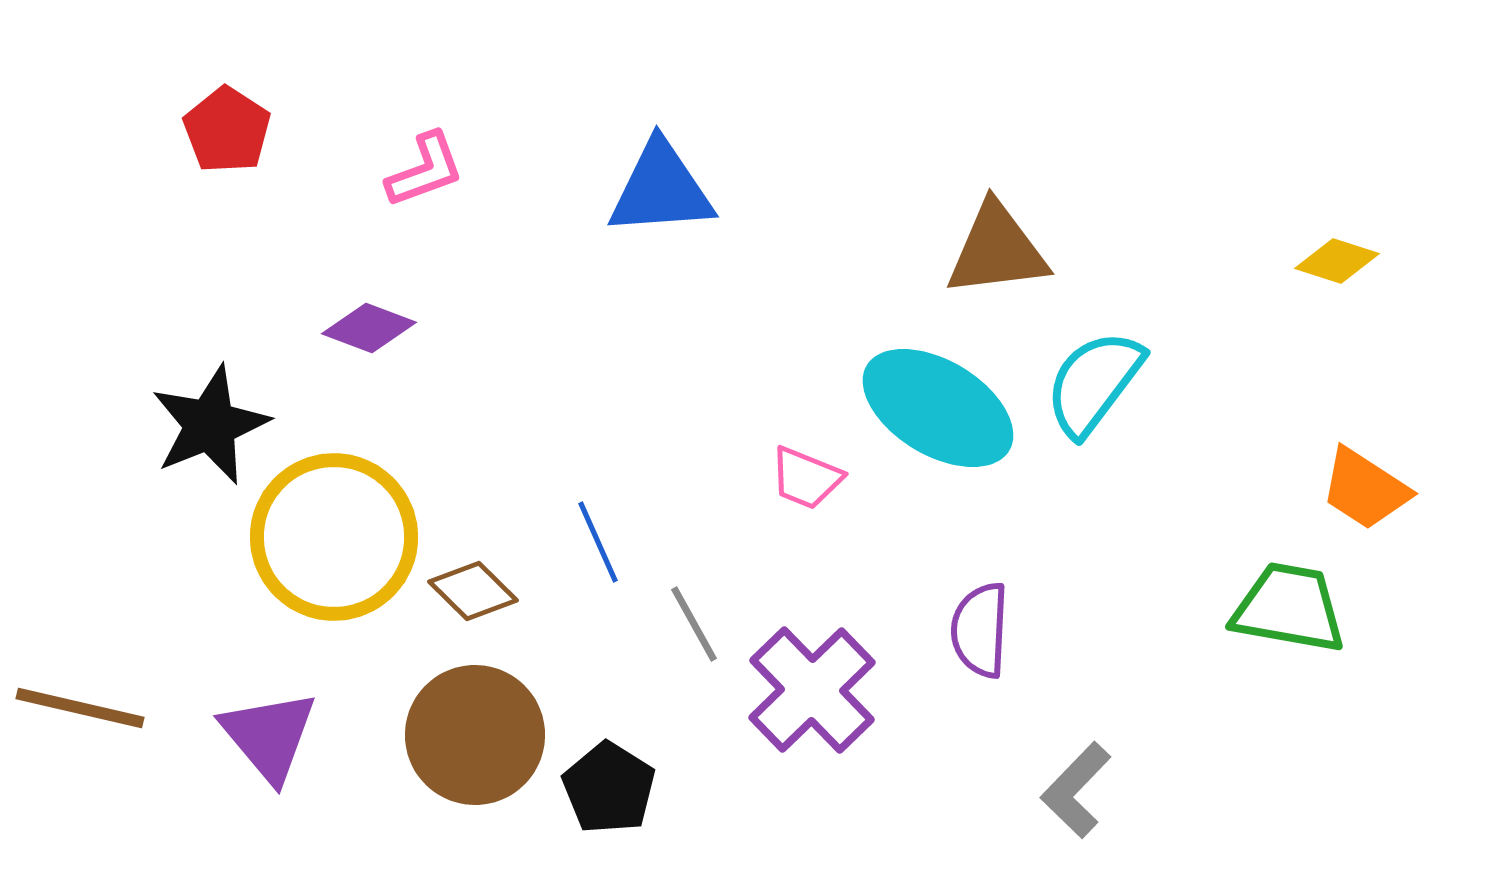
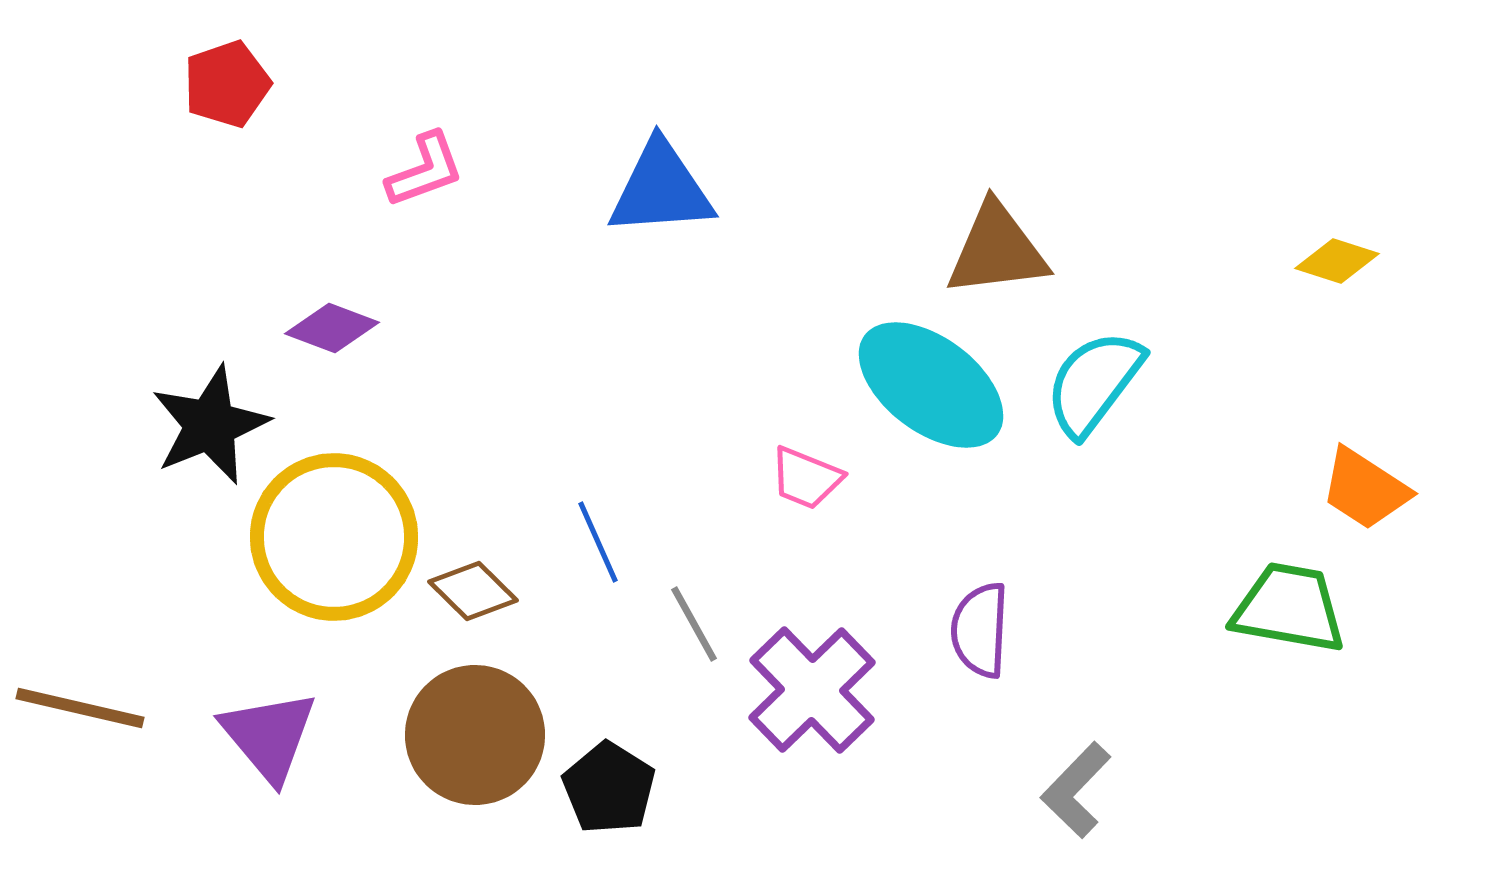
red pentagon: moved 46 px up; rotated 20 degrees clockwise
purple diamond: moved 37 px left
cyan ellipse: moved 7 px left, 23 px up; rotated 6 degrees clockwise
